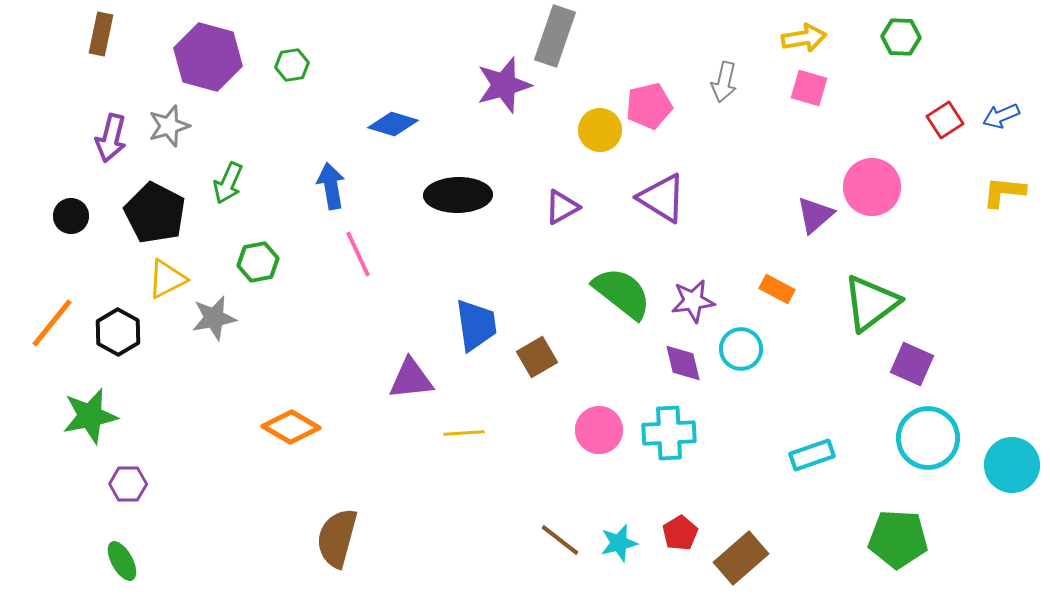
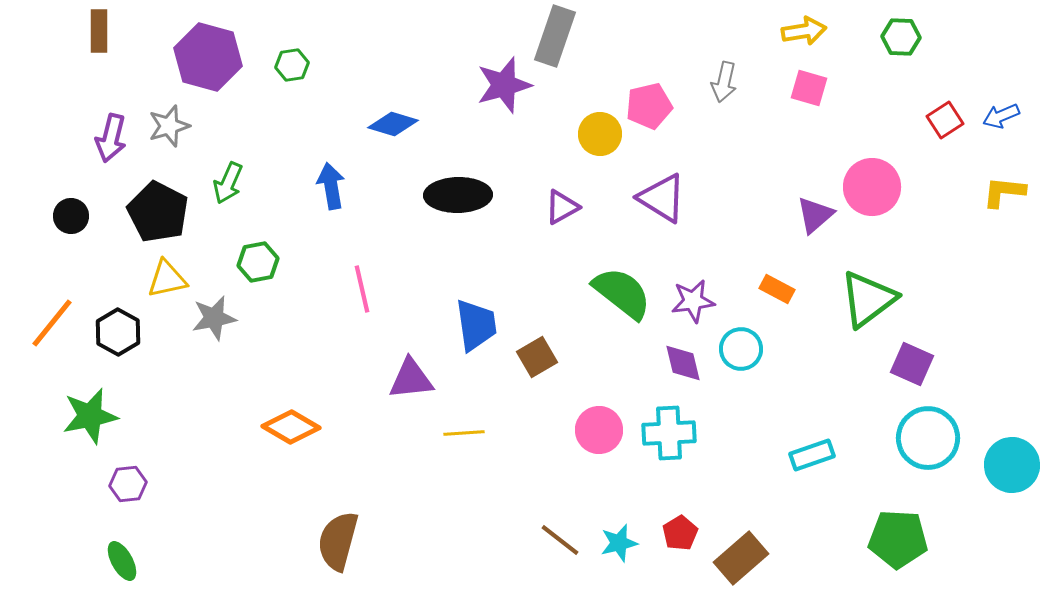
brown rectangle at (101, 34): moved 2 px left, 3 px up; rotated 12 degrees counterclockwise
yellow arrow at (804, 38): moved 7 px up
yellow circle at (600, 130): moved 4 px down
black pentagon at (155, 213): moved 3 px right, 1 px up
pink line at (358, 254): moved 4 px right, 35 px down; rotated 12 degrees clockwise
yellow triangle at (167, 279): rotated 15 degrees clockwise
green triangle at (871, 303): moved 3 px left, 4 px up
purple hexagon at (128, 484): rotated 6 degrees counterclockwise
brown semicircle at (337, 538): moved 1 px right, 3 px down
